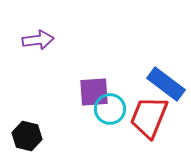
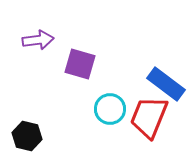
purple square: moved 14 px left, 28 px up; rotated 20 degrees clockwise
